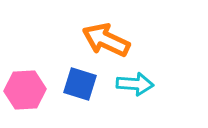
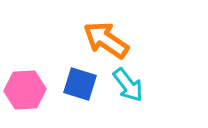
orange arrow: rotated 9 degrees clockwise
cyan arrow: moved 7 px left, 1 px down; rotated 48 degrees clockwise
